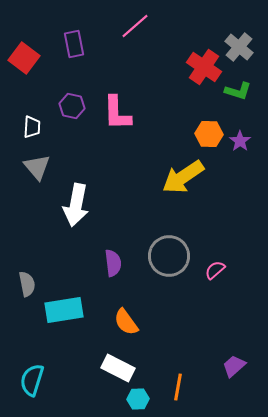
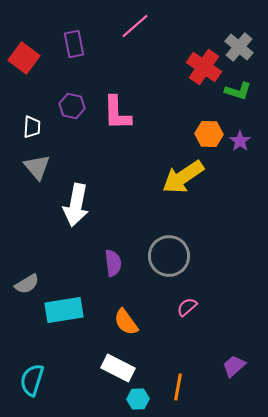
pink semicircle: moved 28 px left, 37 px down
gray semicircle: rotated 70 degrees clockwise
